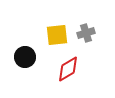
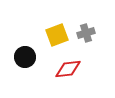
yellow square: rotated 15 degrees counterclockwise
red diamond: rotated 24 degrees clockwise
